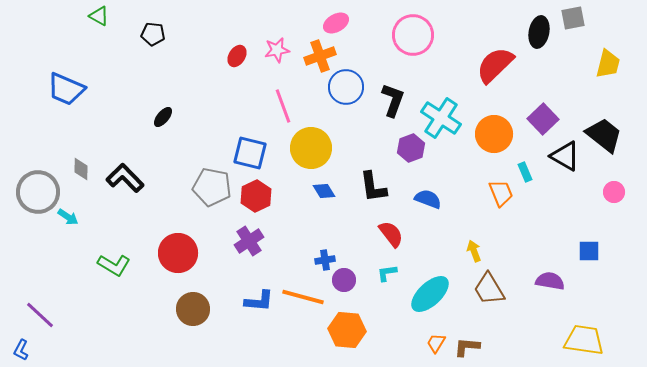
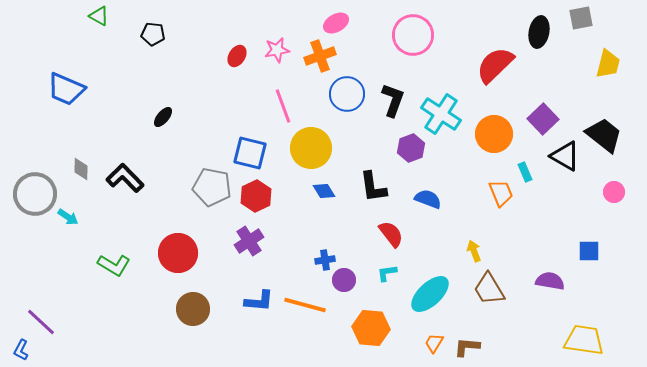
gray square at (573, 18): moved 8 px right
blue circle at (346, 87): moved 1 px right, 7 px down
cyan cross at (441, 118): moved 4 px up
gray circle at (38, 192): moved 3 px left, 2 px down
orange line at (303, 297): moved 2 px right, 8 px down
purple line at (40, 315): moved 1 px right, 7 px down
orange hexagon at (347, 330): moved 24 px right, 2 px up
orange trapezoid at (436, 343): moved 2 px left
